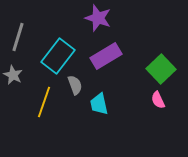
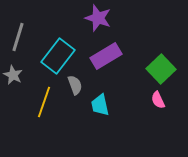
cyan trapezoid: moved 1 px right, 1 px down
